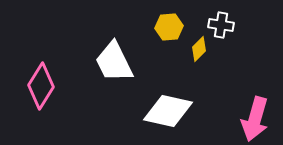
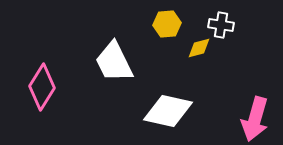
yellow hexagon: moved 2 px left, 3 px up
yellow diamond: moved 1 px up; rotated 30 degrees clockwise
pink diamond: moved 1 px right, 1 px down
